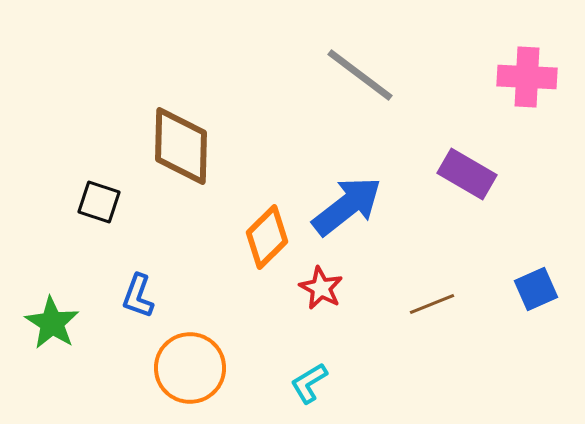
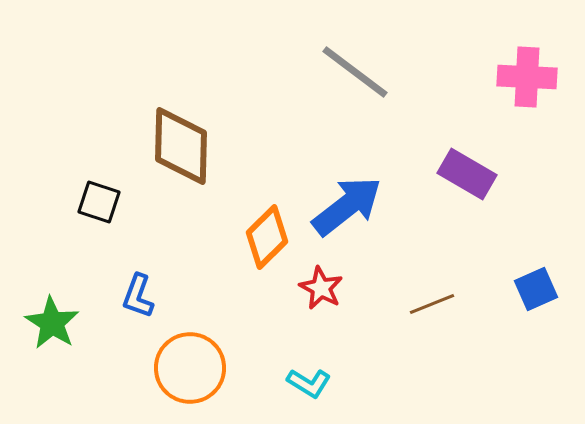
gray line: moved 5 px left, 3 px up
cyan L-shape: rotated 117 degrees counterclockwise
